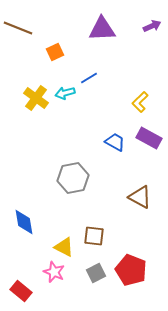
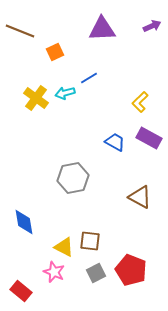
brown line: moved 2 px right, 3 px down
brown square: moved 4 px left, 5 px down
